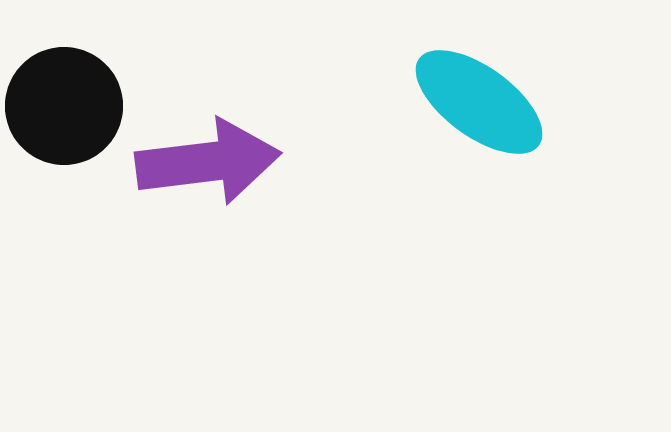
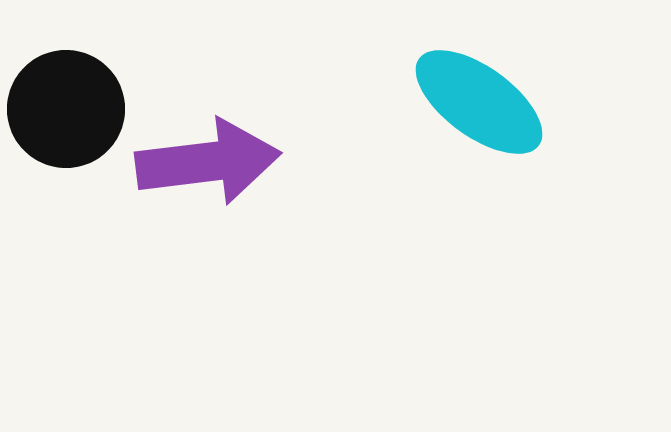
black circle: moved 2 px right, 3 px down
